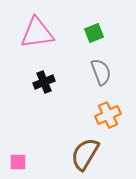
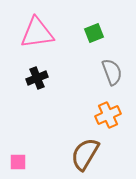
gray semicircle: moved 11 px right
black cross: moved 7 px left, 4 px up
